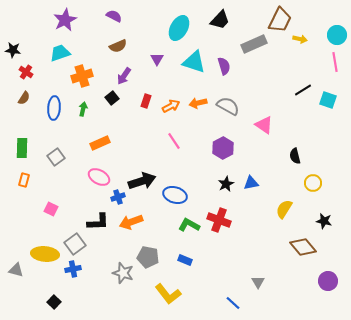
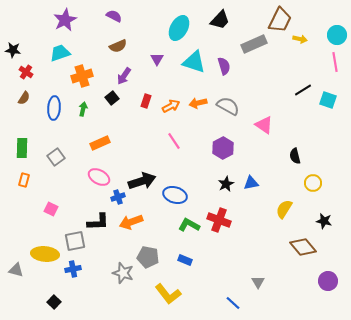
gray square at (75, 244): moved 3 px up; rotated 25 degrees clockwise
